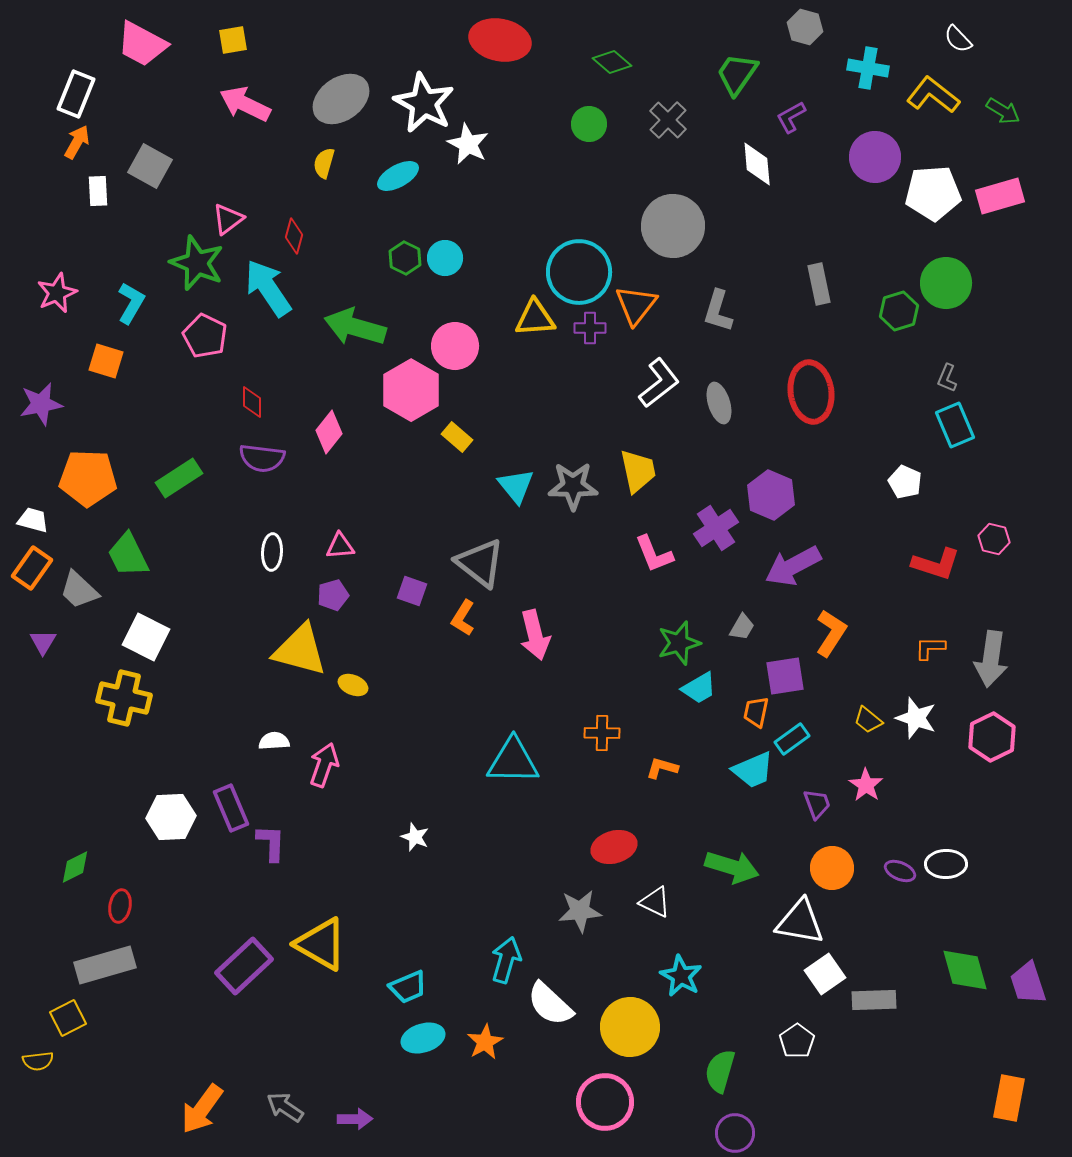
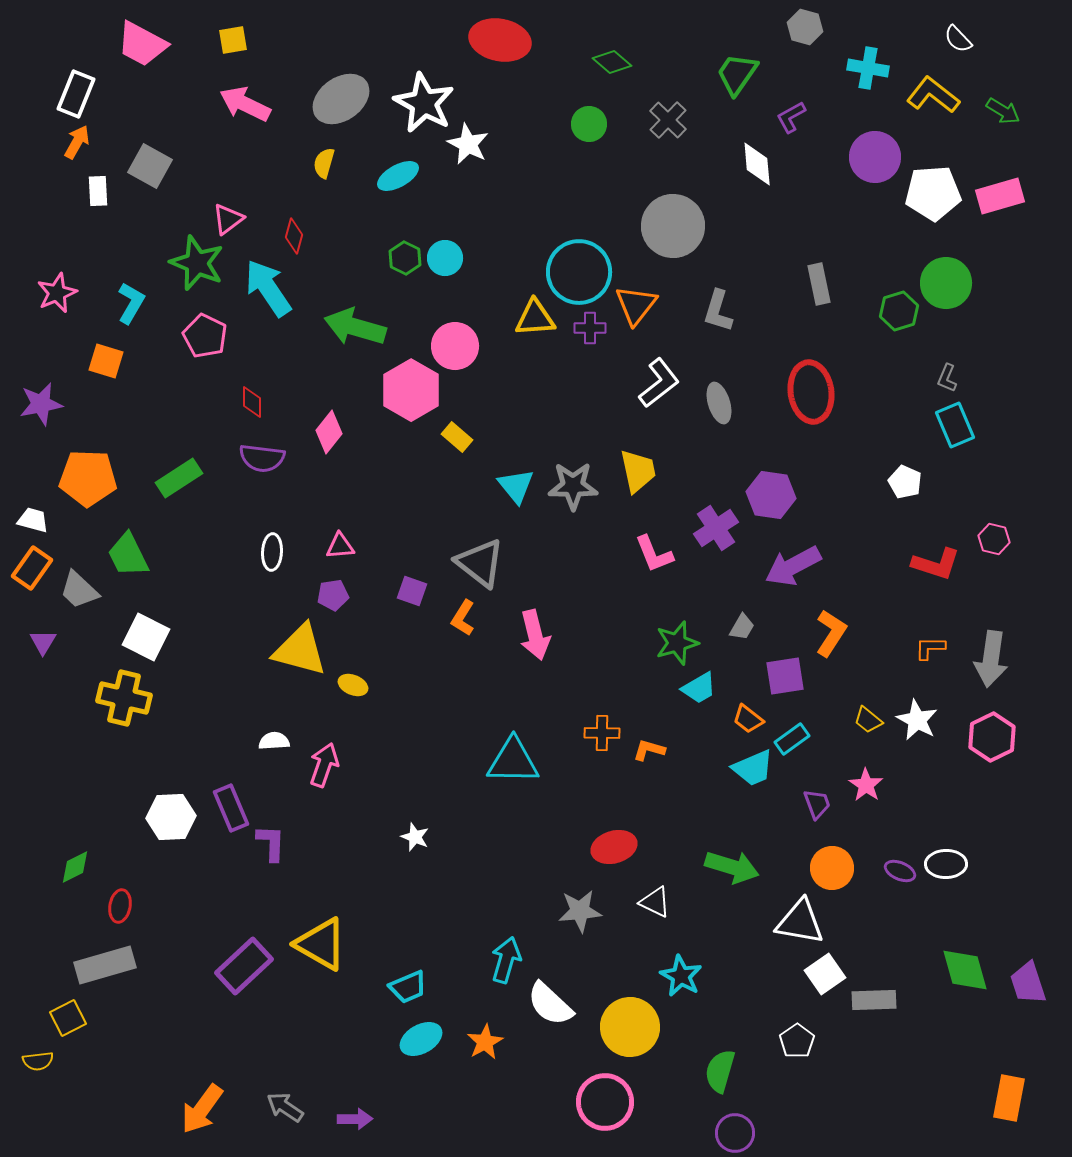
purple hexagon at (771, 495): rotated 15 degrees counterclockwise
purple pentagon at (333, 595): rotated 8 degrees clockwise
green star at (679, 643): moved 2 px left
orange trapezoid at (756, 712): moved 8 px left, 7 px down; rotated 64 degrees counterclockwise
white star at (916, 718): moved 1 px right, 2 px down; rotated 9 degrees clockwise
orange L-shape at (662, 768): moved 13 px left, 18 px up
cyan trapezoid at (753, 770): moved 2 px up
cyan ellipse at (423, 1038): moved 2 px left, 1 px down; rotated 12 degrees counterclockwise
